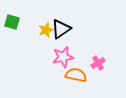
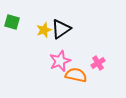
yellow star: moved 2 px left
pink star: moved 3 px left, 4 px down; rotated 10 degrees counterclockwise
